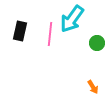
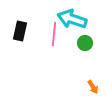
cyan arrow: rotated 72 degrees clockwise
pink line: moved 4 px right
green circle: moved 12 px left
